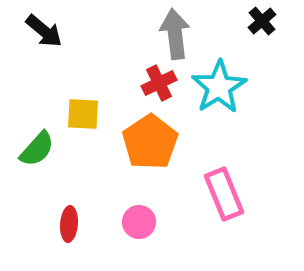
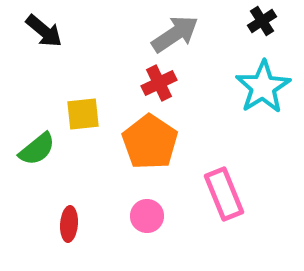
black cross: rotated 8 degrees clockwise
gray arrow: rotated 63 degrees clockwise
cyan star: moved 44 px right
yellow square: rotated 9 degrees counterclockwise
orange pentagon: rotated 4 degrees counterclockwise
green semicircle: rotated 9 degrees clockwise
pink circle: moved 8 px right, 6 px up
